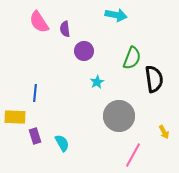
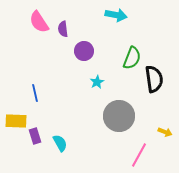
purple semicircle: moved 2 px left
blue line: rotated 18 degrees counterclockwise
yellow rectangle: moved 1 px right, 4 px down
yellow arrow: moved 1 px right; rotated 40 degrees counterclockwise
cyan semicircle: moved 2 px left
pink line: moved 6 px right
